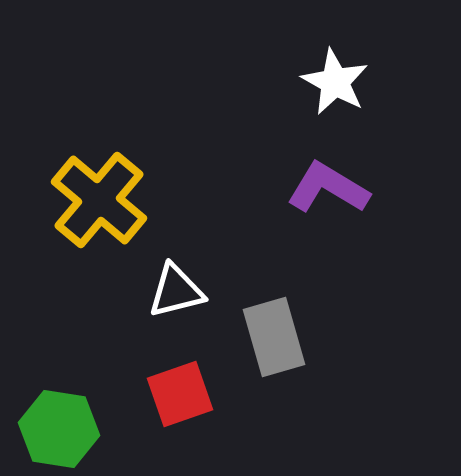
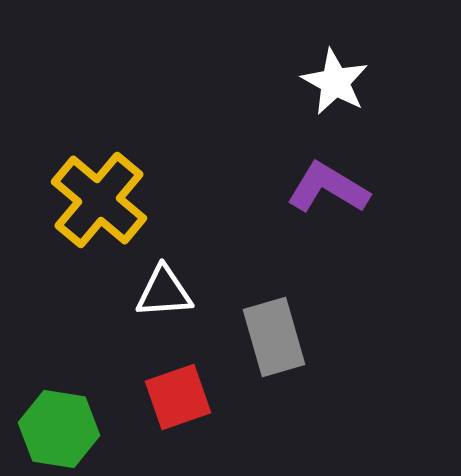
white triangle: moved 12 px left, 1 px down; rotated 10 degrees clockwise
red square: moved 2 px left, 3 px down
